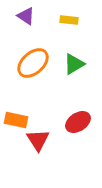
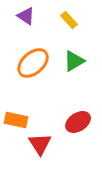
yellow rectangle: rotated 42 degrees clockwise
green triangle: moved 3 px up
red triangle: moved 2 px right, 4 px down
